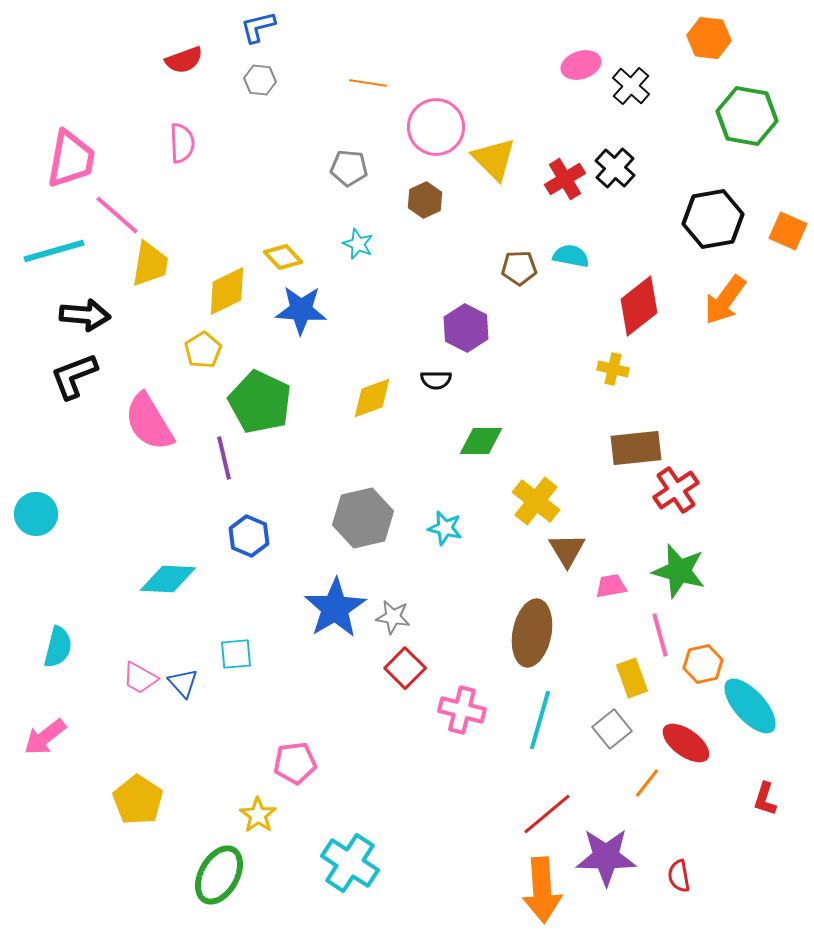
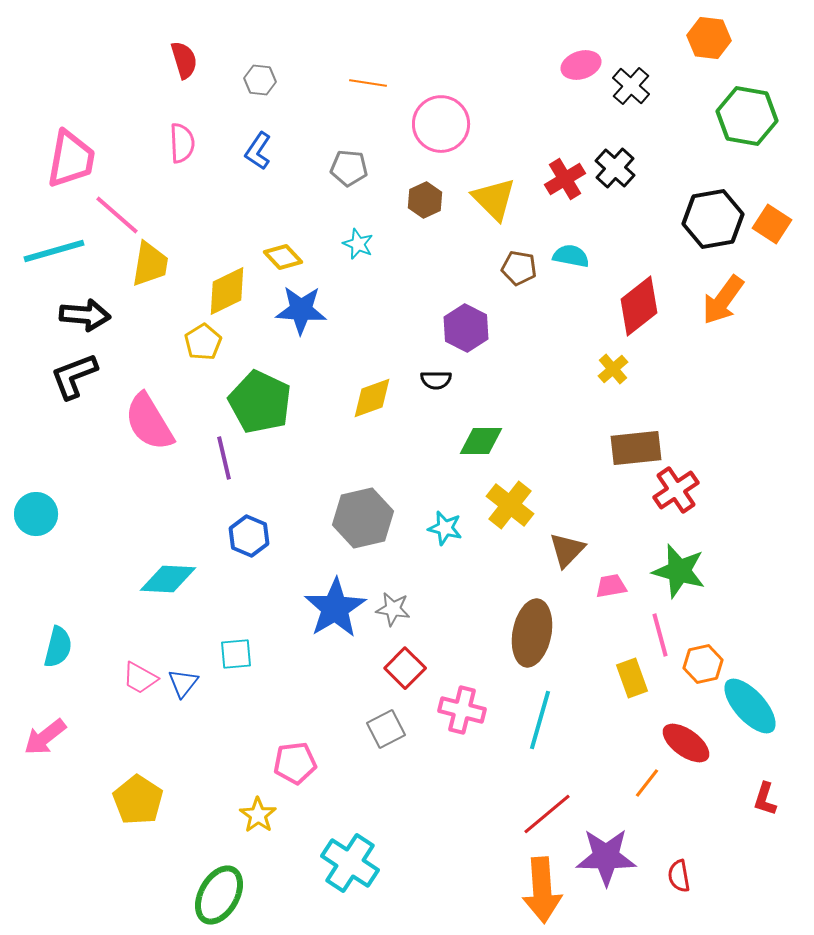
blue L-shape at (258, 27): moved 124 px down; rotated 42 degrees counterclockwise
red semicircle at (184, 60): rotated 87 degrees counterclockwise
pink circle at (436, 127): moved 5 px right, 3 px up
yellow triangle at (494, 159): moved 40 px down
orange square at (788, 231): moved 16 px left, 7 px up; rotated 9 degrees clockwise
brown pentagon at (519, 268): rotated 12 degrees clockwise
orange arrow at (725, 300): moved 2 px left
yellow pentagon at (203, 350): moved 8 px up
yellow cross at (613, 369): rotated 36 degrees clockwise
yellow cross at (536, 501): moved 26 px left, 4 px down
brown triangle at (567, 550): rotated 15 degrees clockwise
gray star at (393, 617): moved 8 px up
blue triangle at (183, 683): rotated 20 degrees clockwise
gray square at (612, 729): moved 226 px left; rotated 12 degrees clockwise
green ellipse at (219, 875): moved 20 px down
